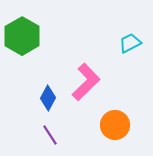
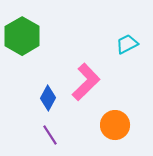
cyan trapezoid: moved 3 px left, 1 px down
